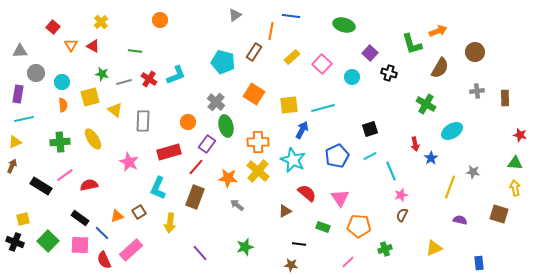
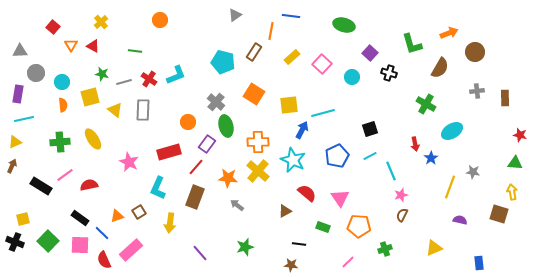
orange arrow at (438, 31): moved 11 px right, 2 px down
cyan line at (323, 108): moved 5 px down
gray rectangle at (143, 121): moved 11 px up
yellow arrow at (515, 188): moved 3 px left, 4 px down
